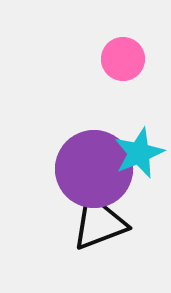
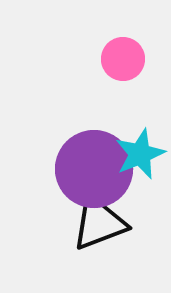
cyan star: moved 1 px right, 1 px down
